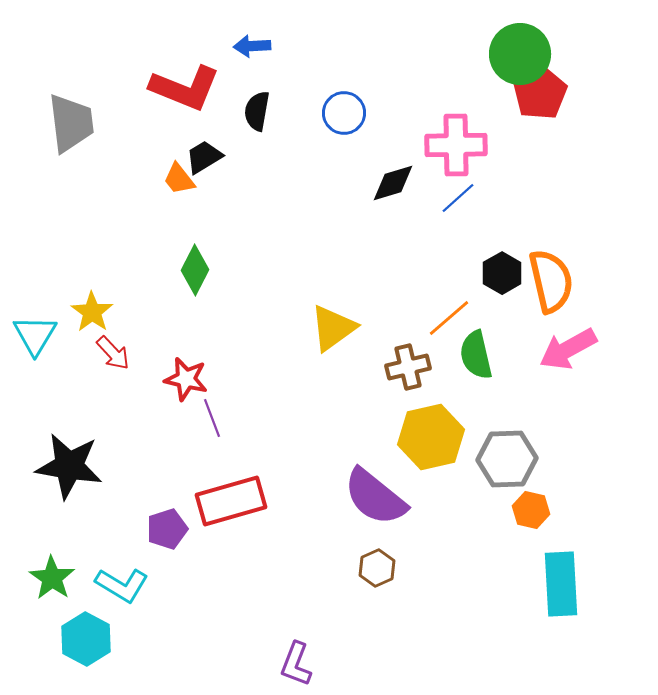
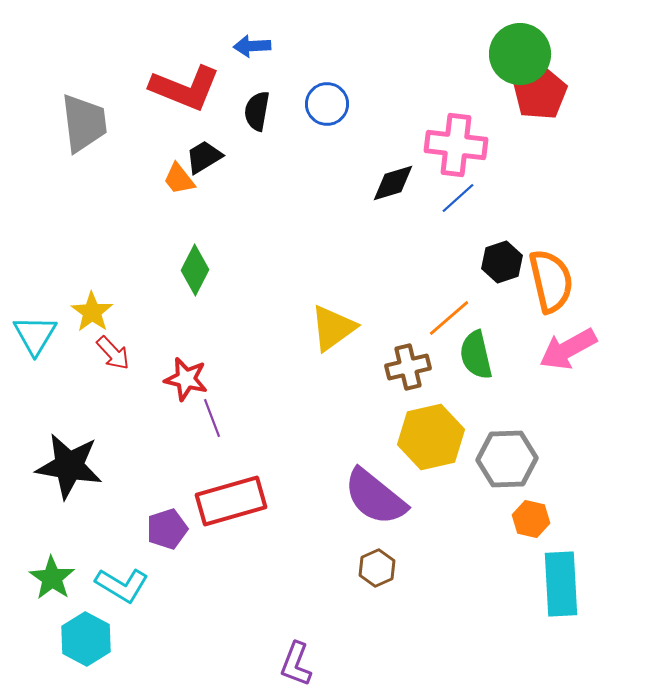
blue circle: moved 17 px left, 9 px up
gray trapezoid: moved 13 px right
pink cross: rotated 8 degrees clockwise
black hexagon: moved 11 px up; rotated 12 degrees clockwise
orange hexagon: moved 9 px down
